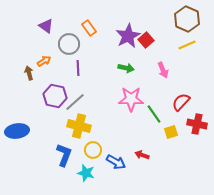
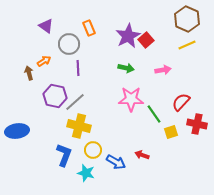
orange rectangle: rotated 14 degrees clockwise
pink arrow: rotated 77 degrees counterclockwise
